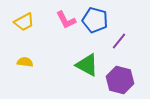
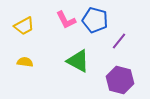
yellow trapezoid: moved 4 px down
green triangle: moved 9 px left, 4 px up
